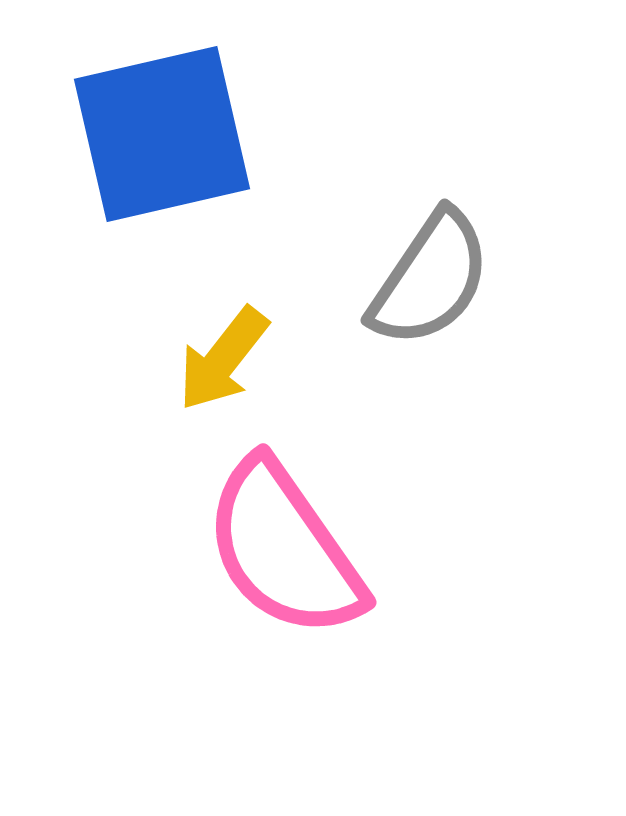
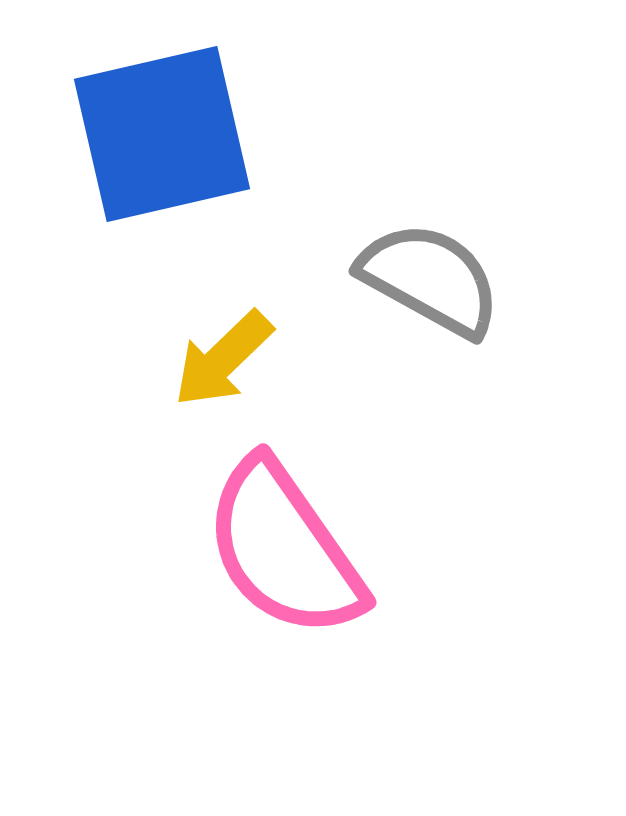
gray semicircle: rotated 95 degrees counterclockwise
yellow arrow: rotated 8 degrees clockwise
